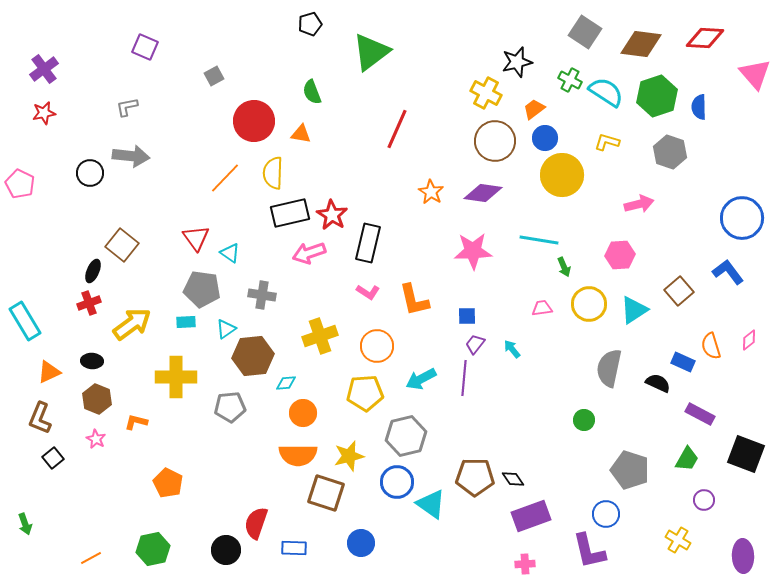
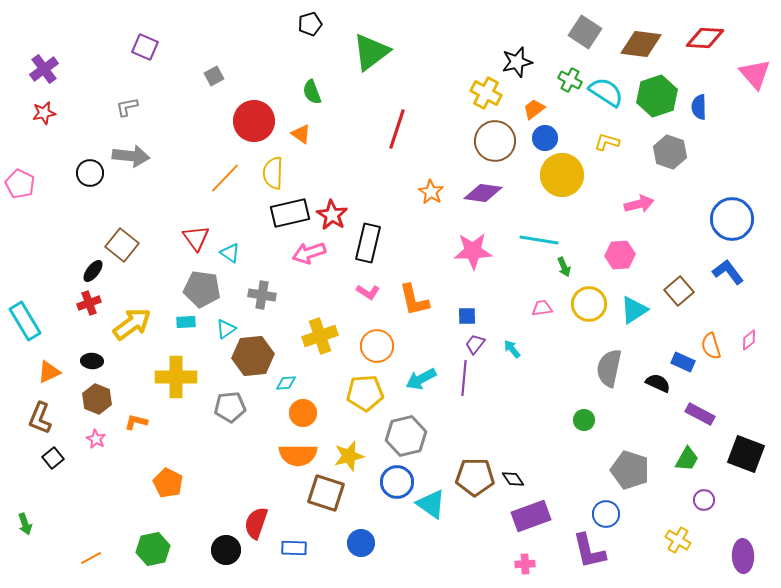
red line at (397, 129): rotated 6 degrees counterclockwise
orange triangle at (301, 134): rotated 25 degrees clockwise
blue circle at (742, 218): moved 10 px left, 1 px down
black ellipse at (93, 271): rotated 15 degrees clockwise
